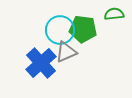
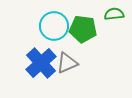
cyan circle: moved 6 px left, 4 px up
gray triangle: moved 1 px right, 11 px down
